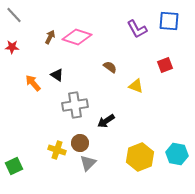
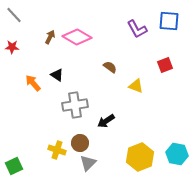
pink diamond: rotated 12 degrees clockwise
